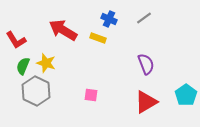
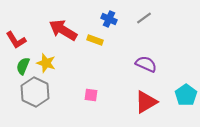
yellow rectangle: moved 3 px left, 2 px down
purple semicircle: rotated 45 degrees counterclockwise
gray hexagon: moved 1 px left, 1 px down
